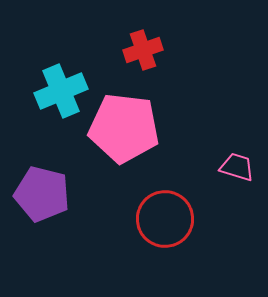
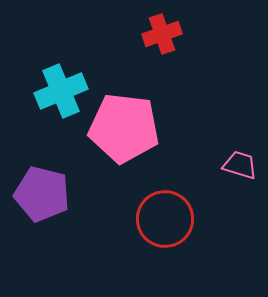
red cross: moved 19 px right, 16 px up
pink trapezoid: moved 3 px right, 2 px up
